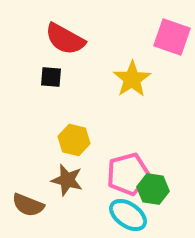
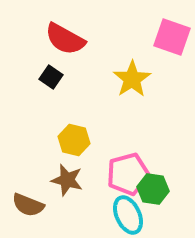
black square: rotated 30 degrees clockwise
cyan ellipse: rotated 30 degrees clockwise
